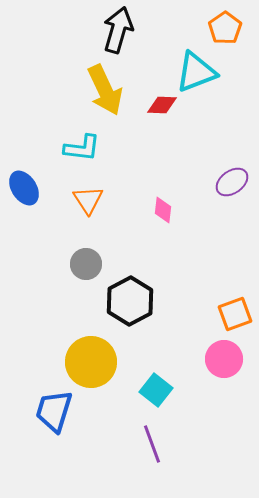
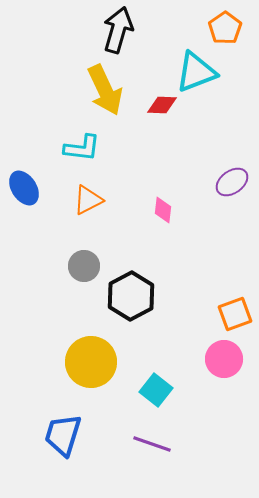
orange triangle: rotated 36 degrees clockwise
gray circle: moved 2 px left, 2 px down
black hexagon: moved 1 px right, 5 px up
blue trapezoid: moved 9 px right, 24 px down
purple line: rotated 51 degrees counterclockwise
